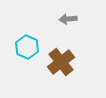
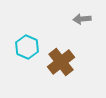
gray arrow: moved 14 px right
